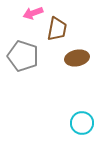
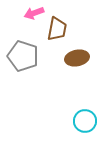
pink arrow: moved 1 px right
cyan circle: moved 3 px right, 2 px up
